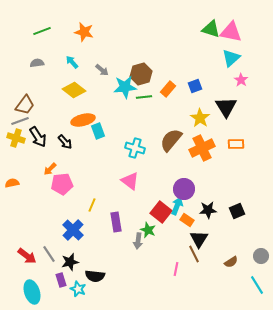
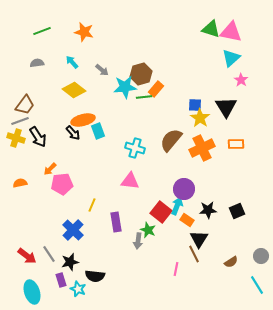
blue square at (195, 86): moved 19 px down; rotated 24 degrees clockwise
orange rectangle at (168, 89): moved 12 px left
black arrow at (65, 142): moved 8 px right, 9 px up
pink triangle at (130, 181): rotated 30 degrees counterclockwise
orange semicircle at (12, 183): moved 8 px right
